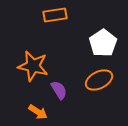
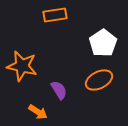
orange star: moved 11 px left
